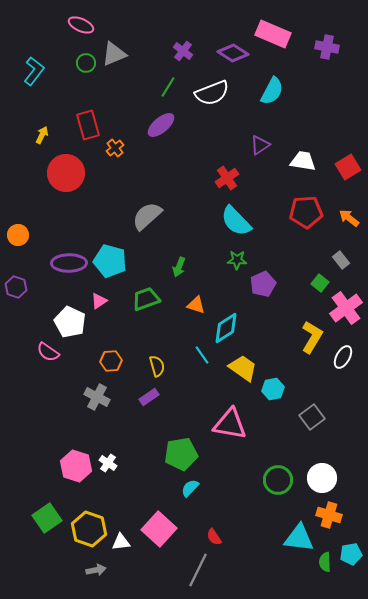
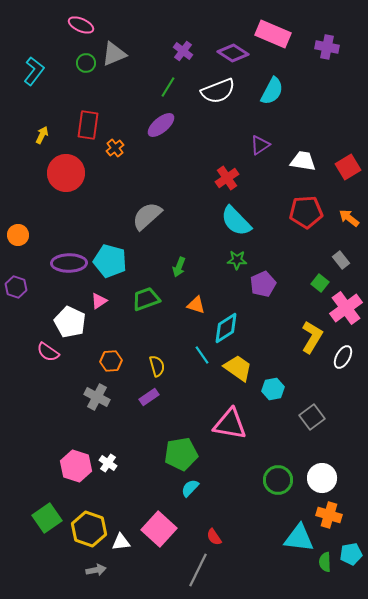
white semicircle at (212, 93): moved 6 px right, 2 px up
red rectangle at (88, 125): rotated 24 degrees clockwise
yellow trapezoid at (243, 368): moved 5 px left
